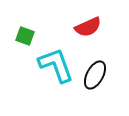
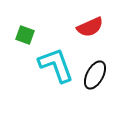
red semicircle: moved 2 px right
green square: moved 1 px up
